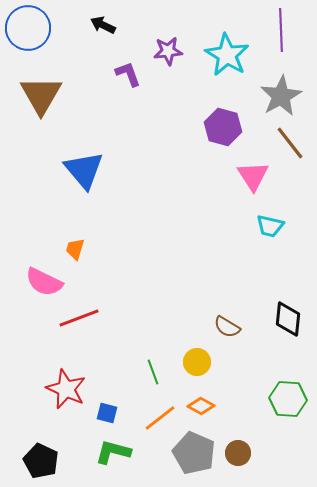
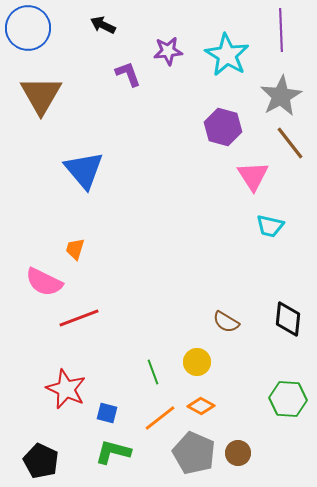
brown semicircle: moved 1 px left, 5 px up
